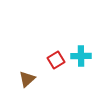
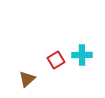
cyan cross: moved 1 px right, 1 px up
